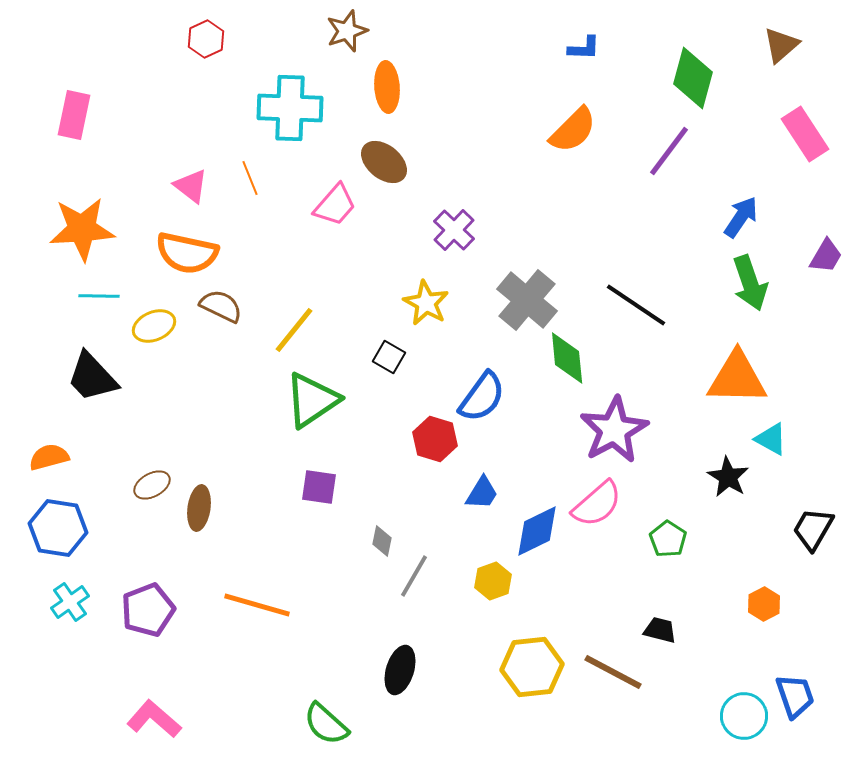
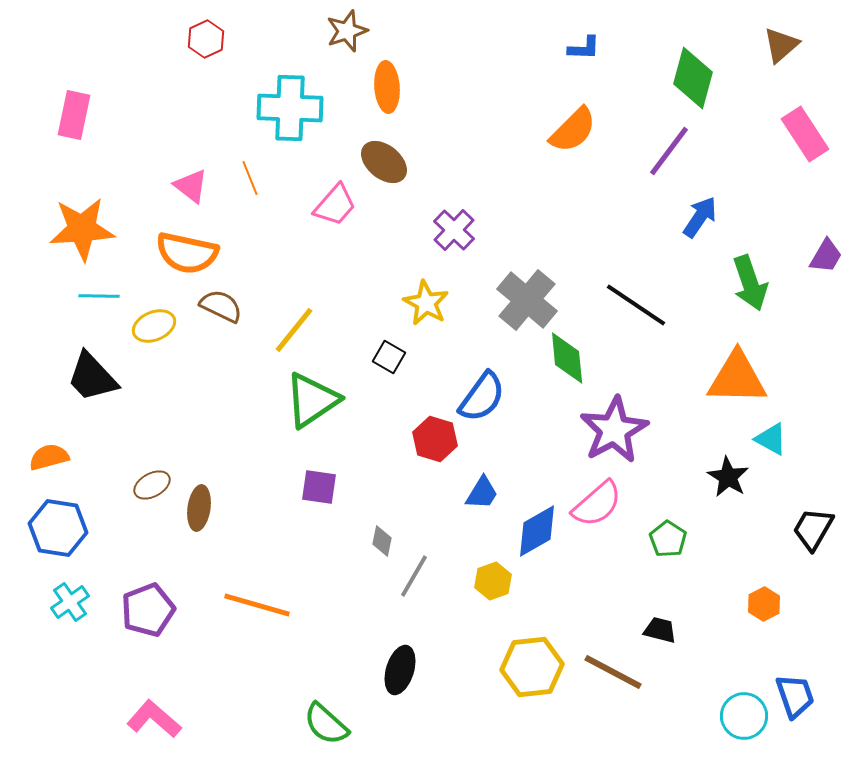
blue arrow at (741, 217): moved 41 px left
blue diamond at (537, 531): rotated 4 degrees counterclockwise
